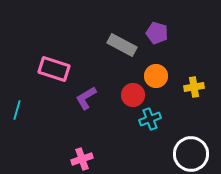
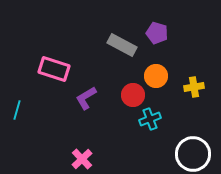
white circle: moved 2 px right
pink cross: rotated 25 degrees counterclockwise
